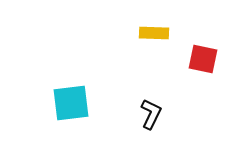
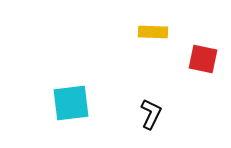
yellow rectangle: moved 1 px left, 1 px up
